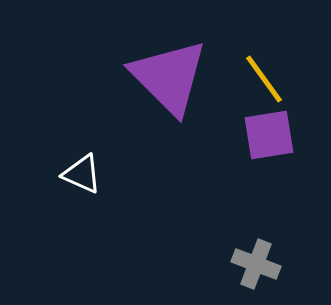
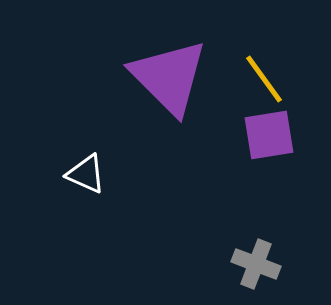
white triangle: moved 4 px right
